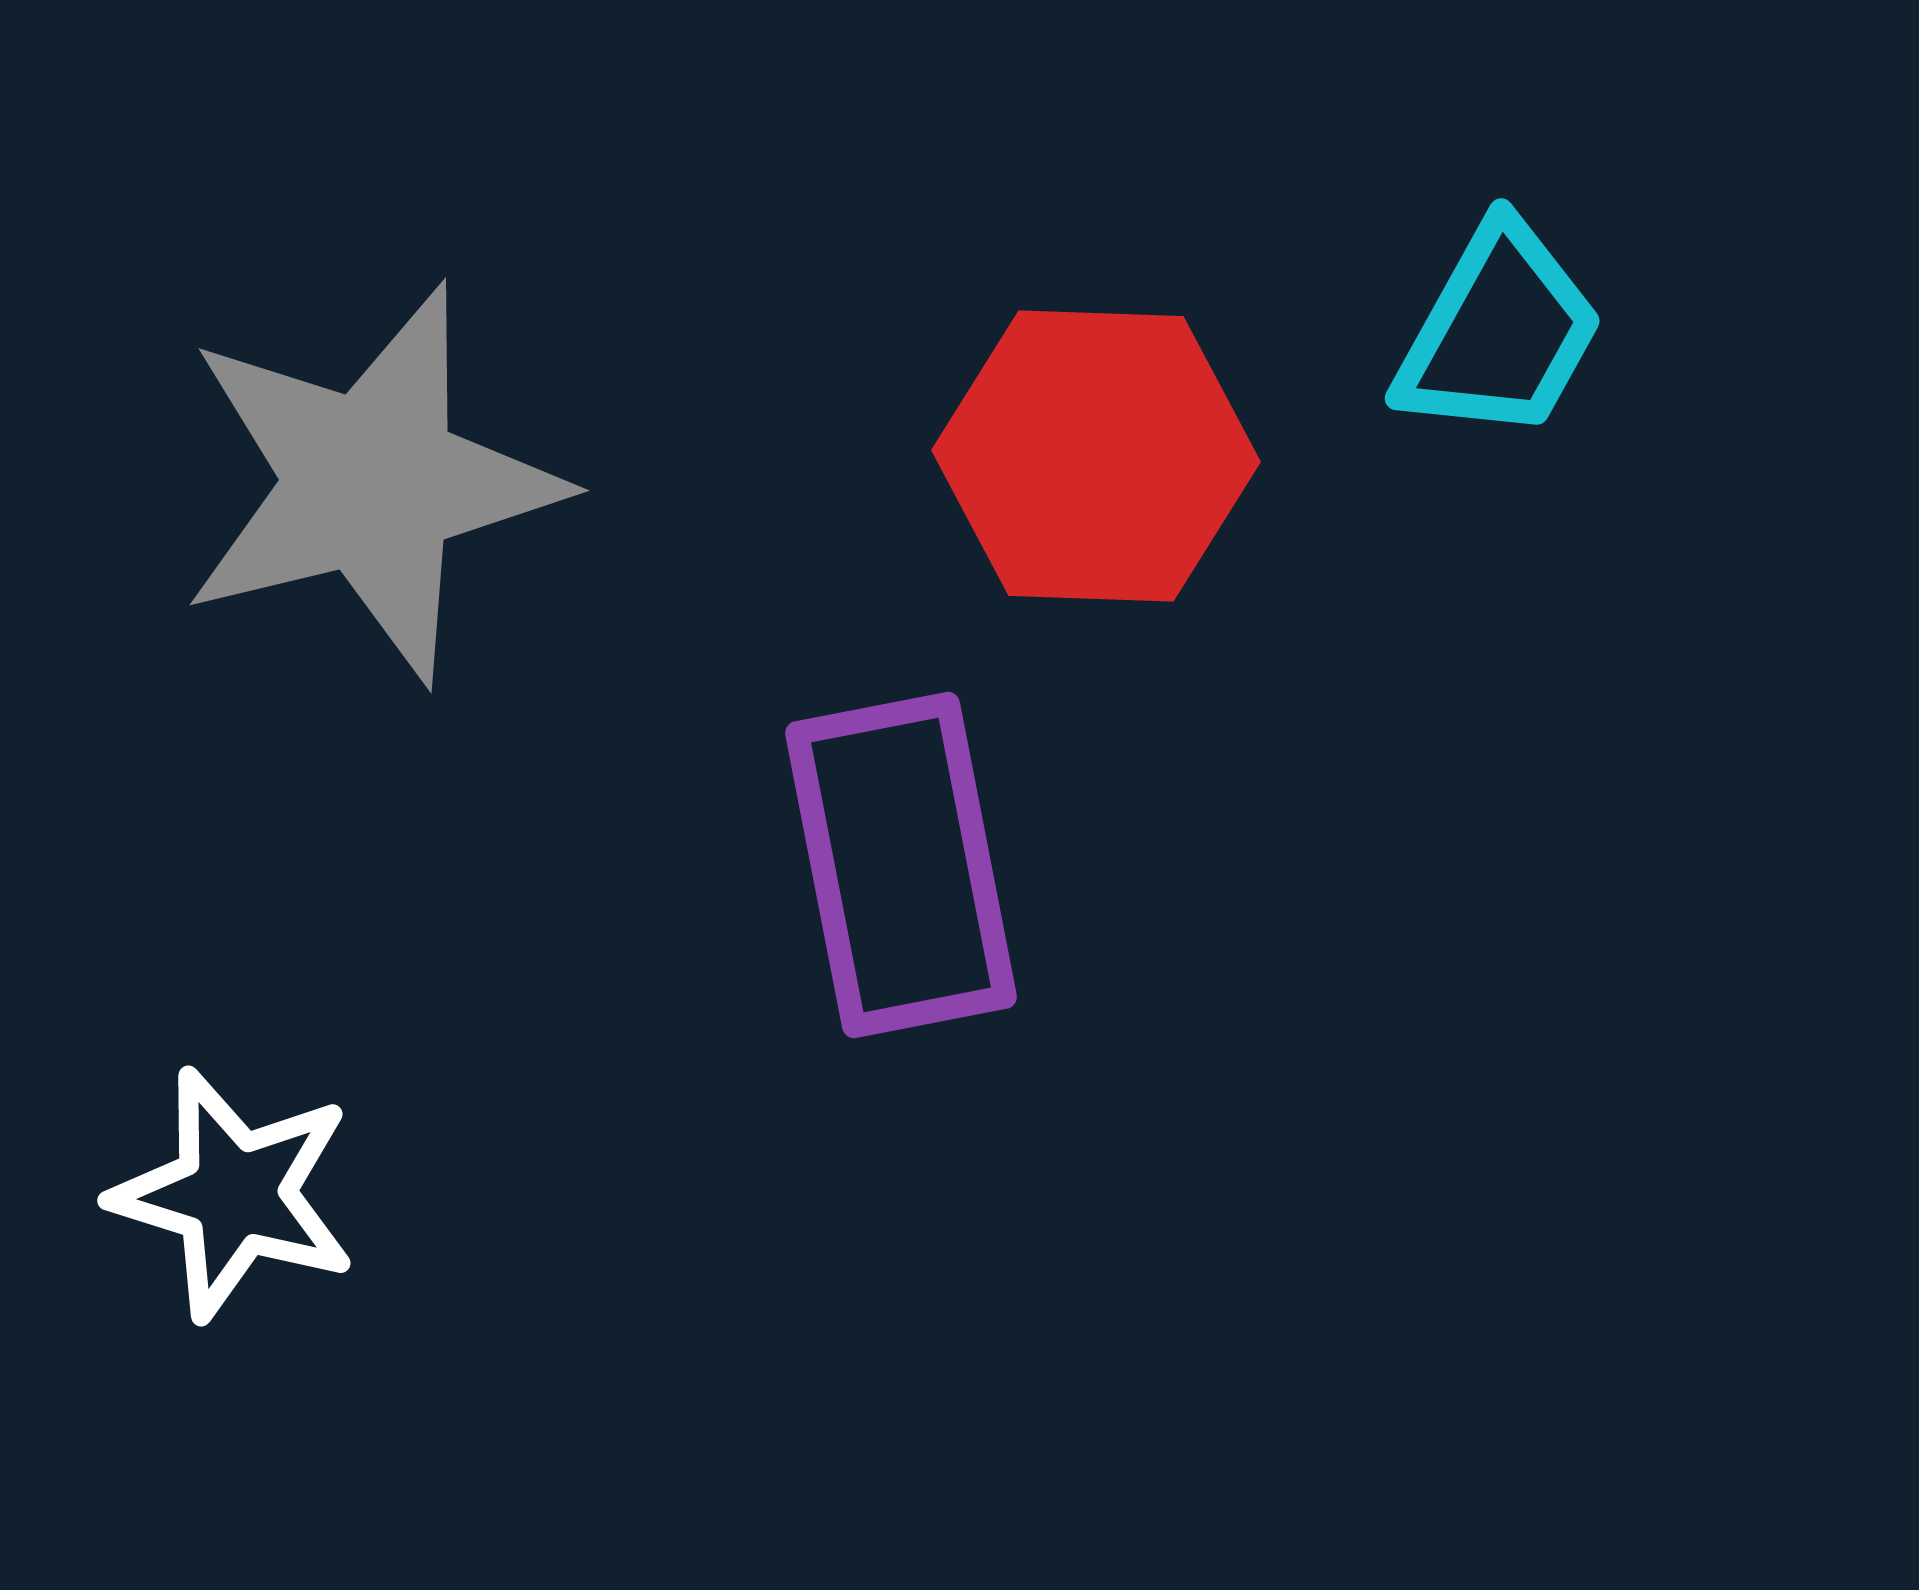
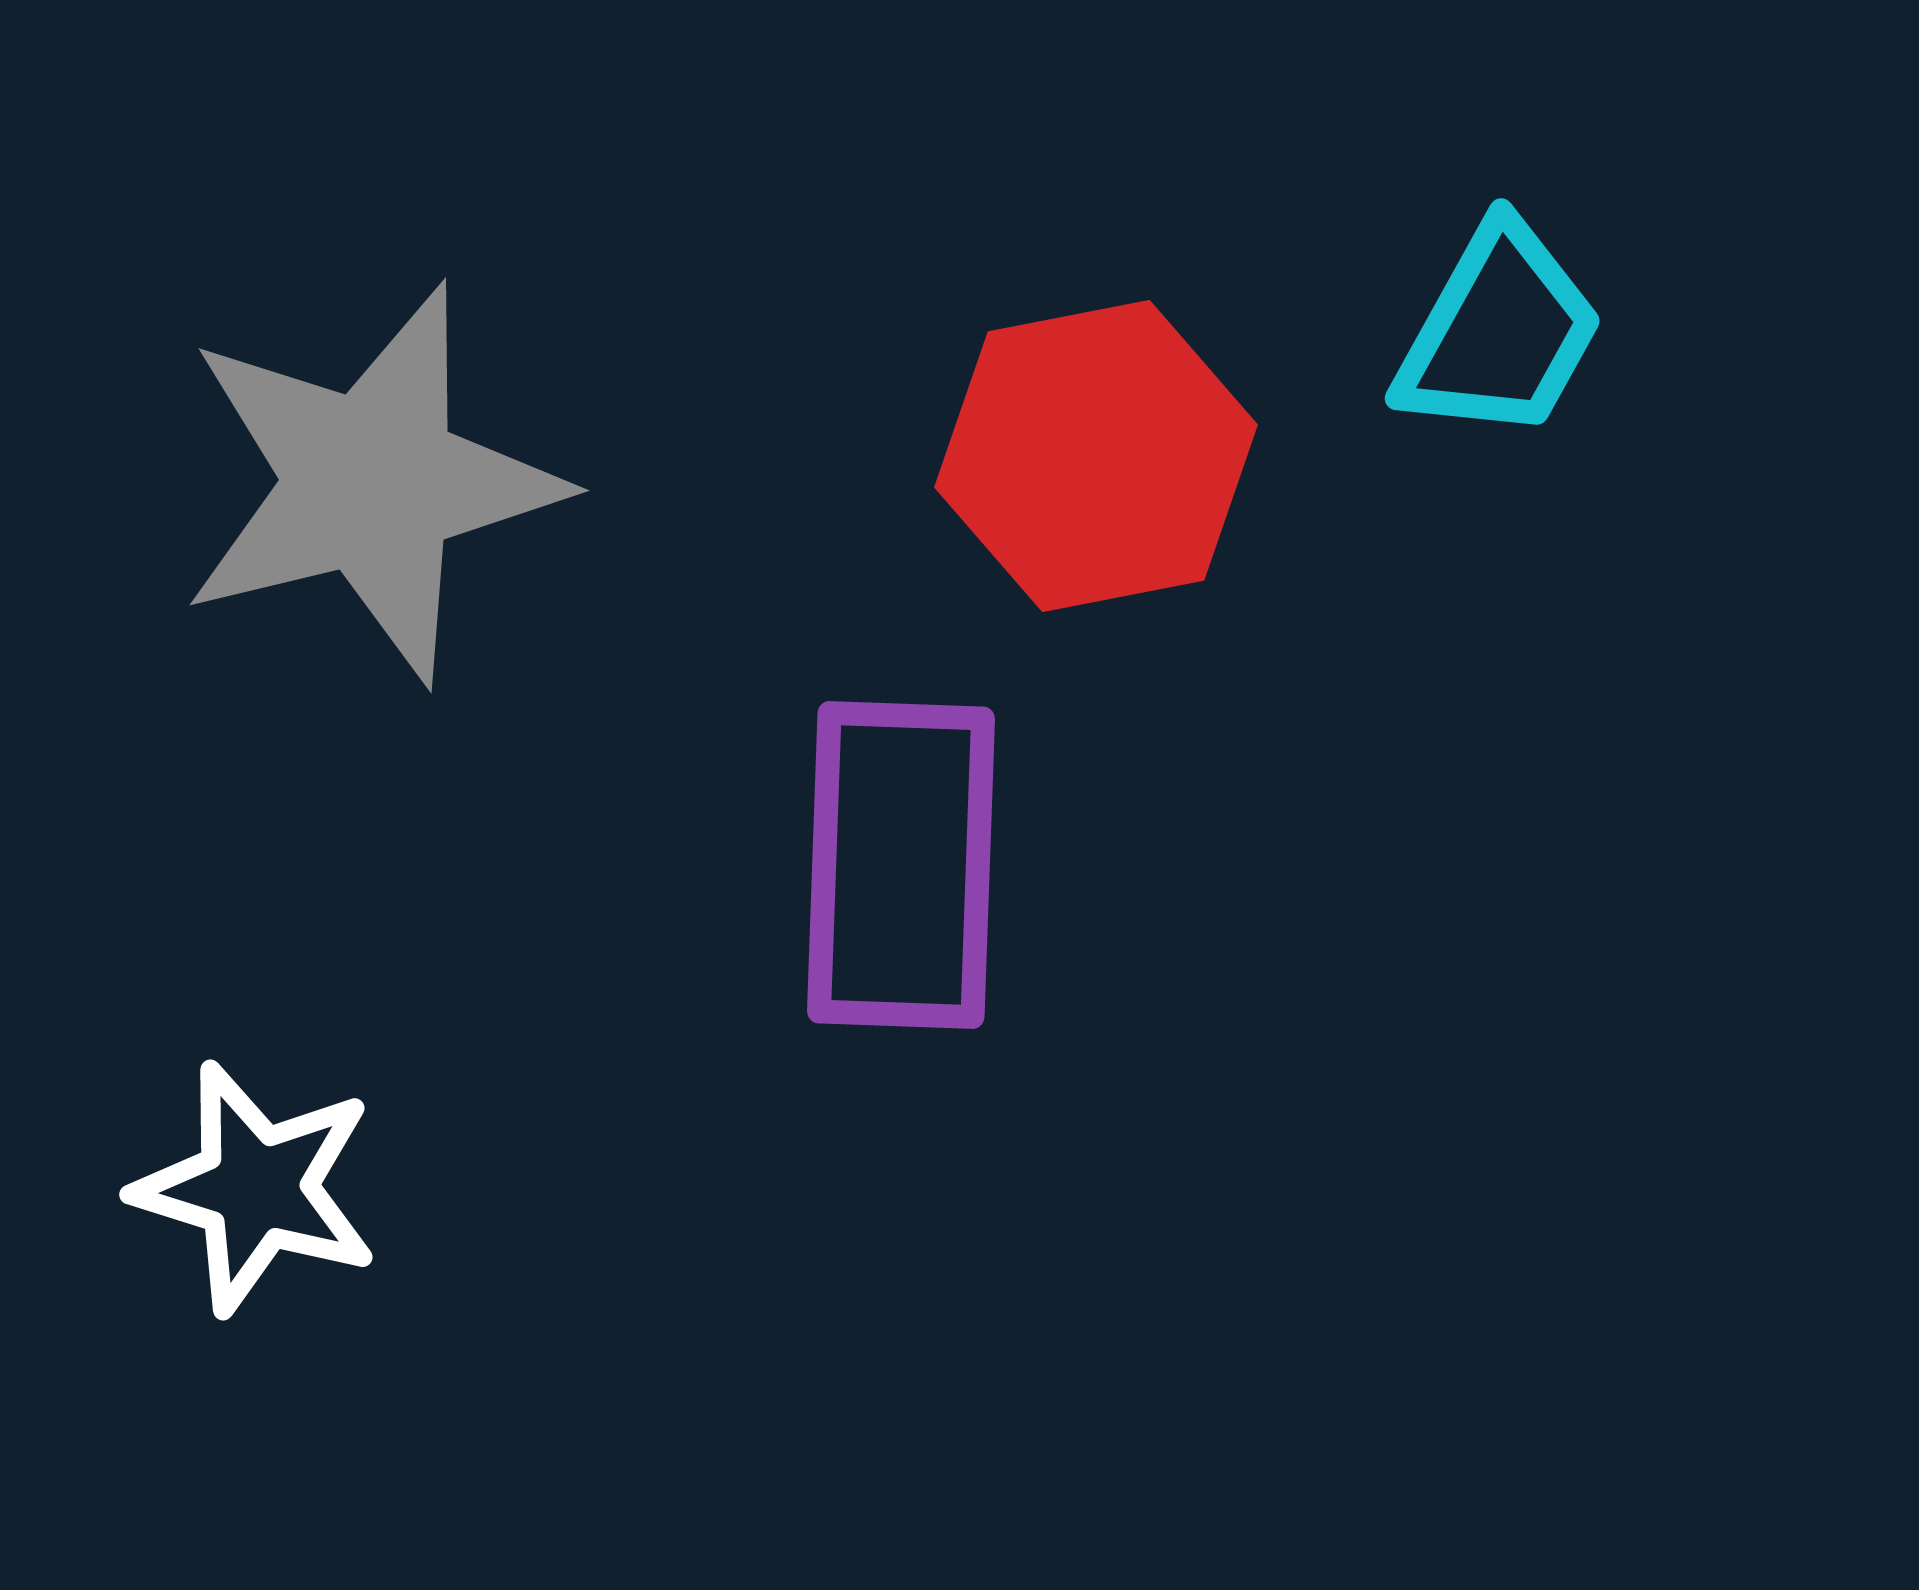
red hexagon: rotated 13 degrees counterclockwise
purple rectangle: rotated 13 degrees clockwise
white star: moved 22 px right, 6 px up
